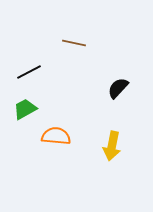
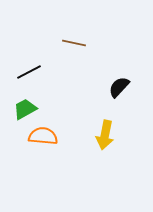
black semicircle: moved 1 px right, 1 px up
orange semicircle: moved 13 px left
yellow arrow: moved 7 px left, 11 px up
